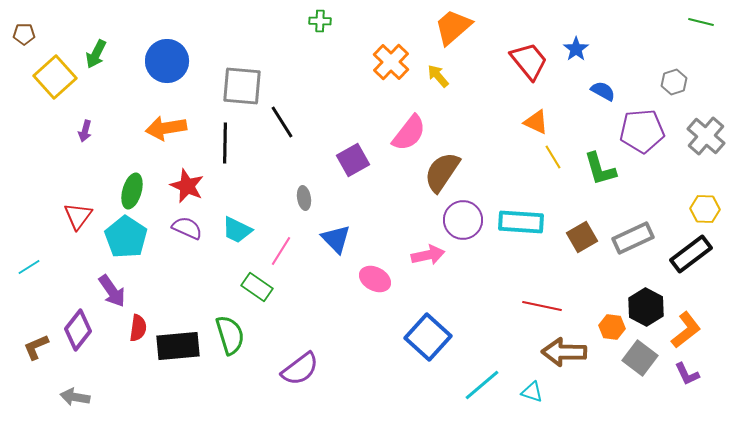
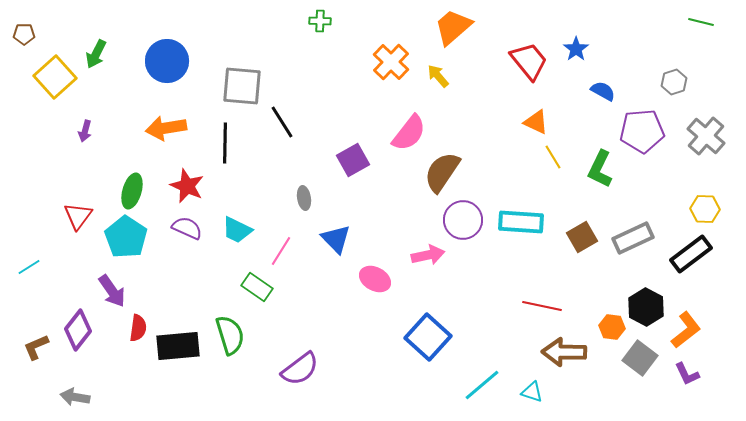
green L-shape at (600, 169): rotated 42 degrees clockwise
